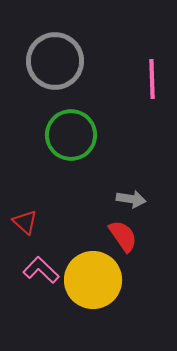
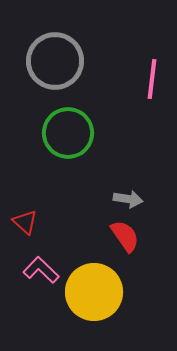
pink line: rotated 9 degrees clockwise
green circle: moved 3 px left, 2 px up
gray arrow: moved 3 px left
red semicircle: moved 2 px right
yellow circle: moved 1 px right, 12 px down
